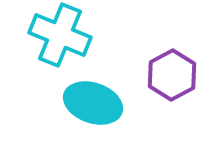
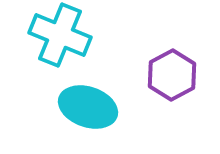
cyan ellipse: moved 5 px left, 4 px down
